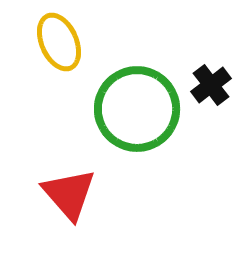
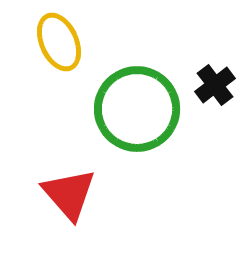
black cross: moved 4 px right
